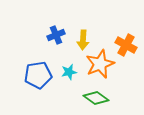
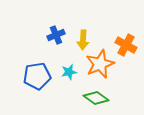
blue pentagon: moved 1 px left, 1 px down
